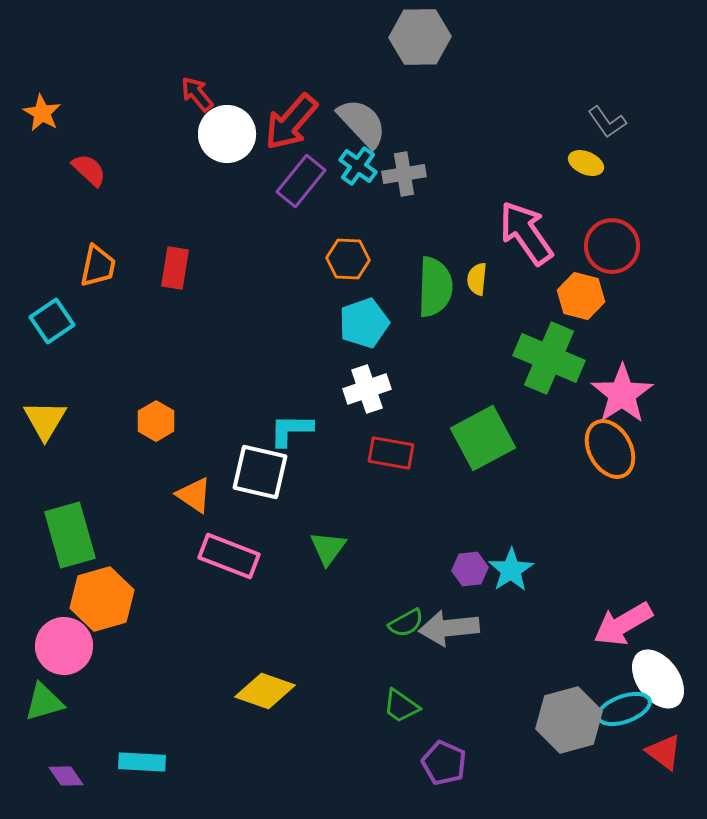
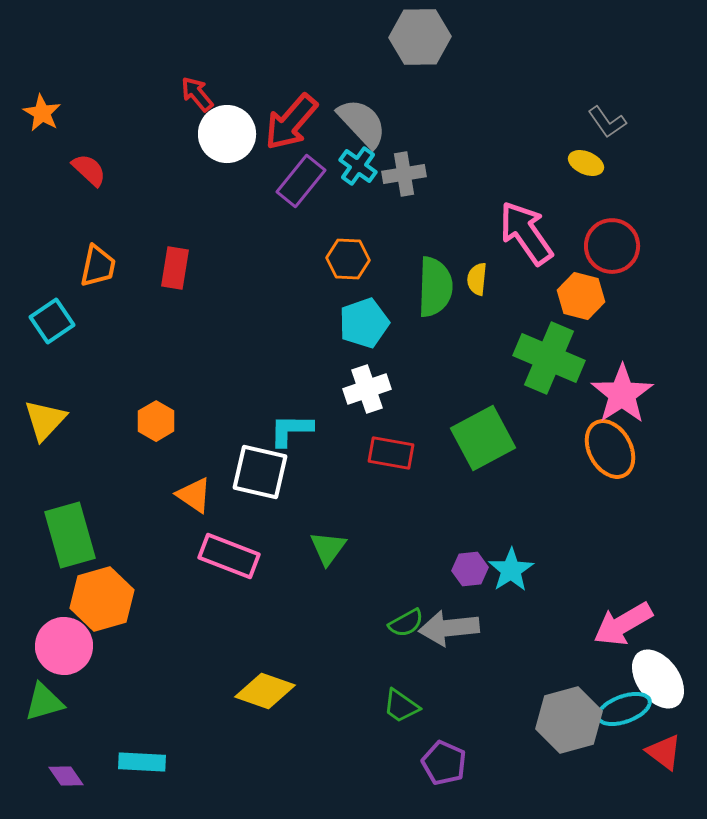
yellow triangle at (45, 420): rotated 12 degrees clockwise
